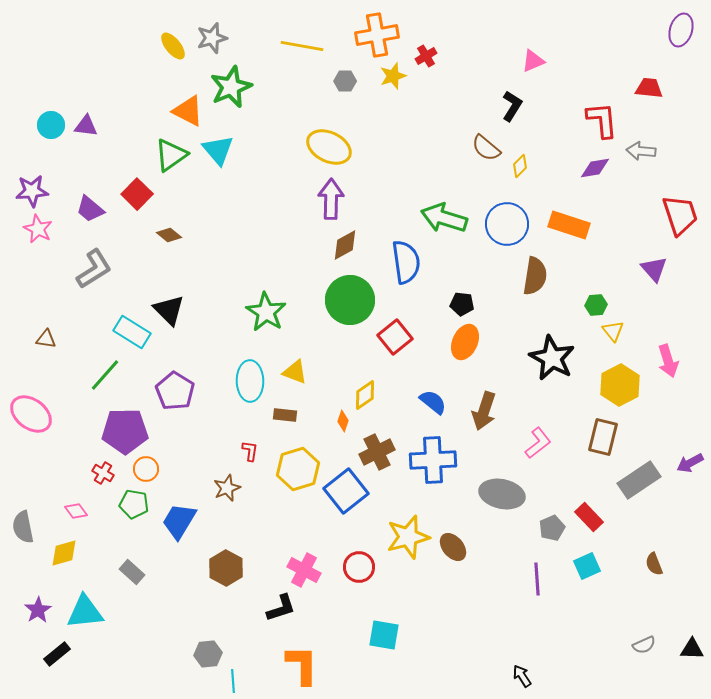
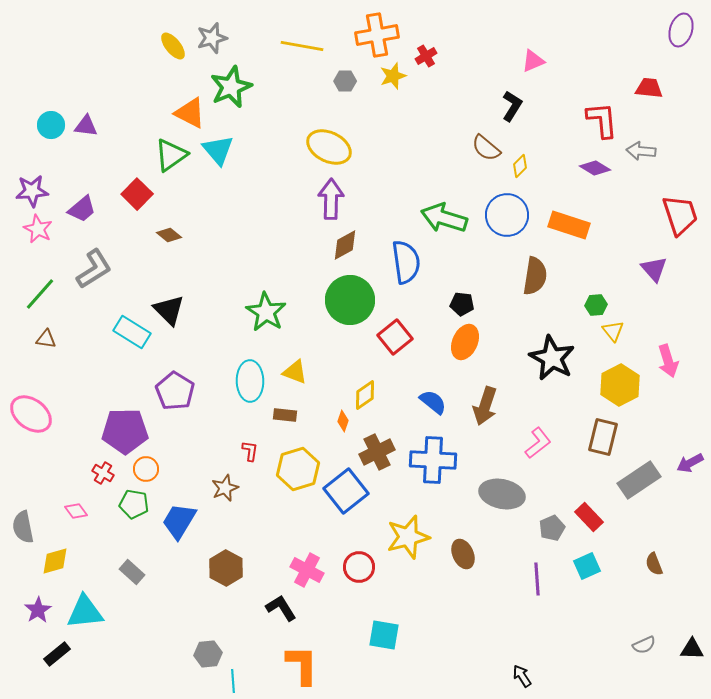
orange triangle at (188, 111): moved 2 px right, 2 px down
purple diamond at (595, 168): rotated 40 degrees clockwise
purple trapezoid at (90, 209): moved 8 px left; rotated 80 degrees counterclockwise
blue circle at (507, 224): moved 9 px up
green line at (105, 375): moved 65 px left, 81 px up
brown arrow at (484, 411): moved 1 px right, 5 px up
blue cross at (433, 460): rotated 6 degrees clockwise
brown star at (227, 488): moved 2 px left
brown ellipse at (453, 547): moved 10 px right, 7 px down; rotated 16 degrees clockwise
yellow diamond at (64, 553): moved 9 px left, 8 px down
pink cross at (304, 570): moved 3 px right
black L-shape at (281, 608): rotated 104 degrees counterclockwise
